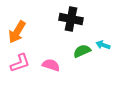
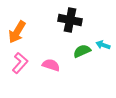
black cross: moved 1 px left, 1 px down
pink L-shape: rotated 30 degrees counterclockwise
